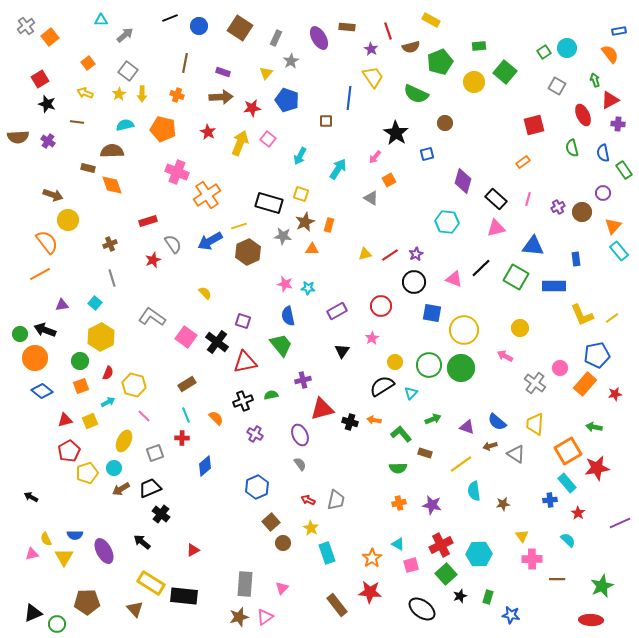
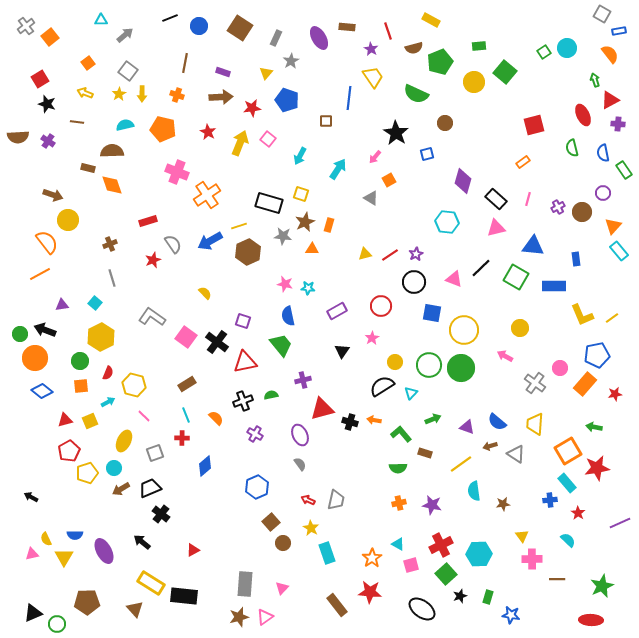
brown semicircle at (411, 47): moved 3 px right, 1 px down
gray square at (557, 86): moved 45 px right, 72 px up
orange square at (81, 386): rotated 14 degrees clockwise
